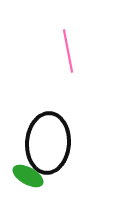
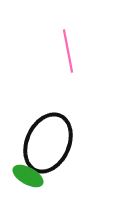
black ellipse: rotated 20 degrees clockwise
